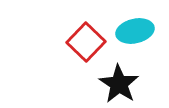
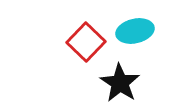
black star: moved 1 px right, 1 px up
